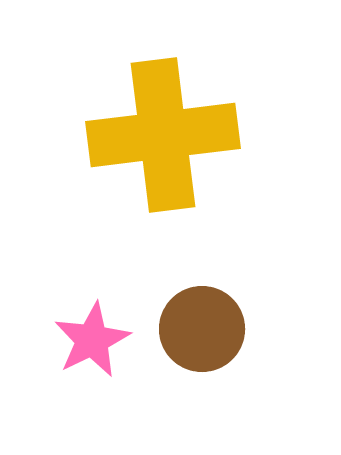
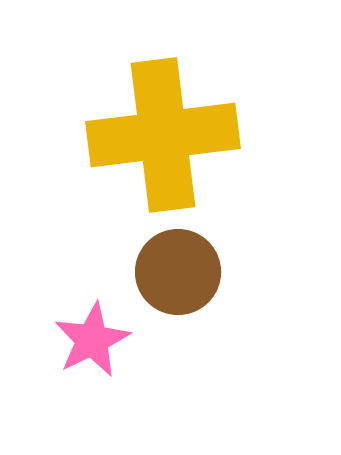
brown circle: moved 24 px left, 57 px up
